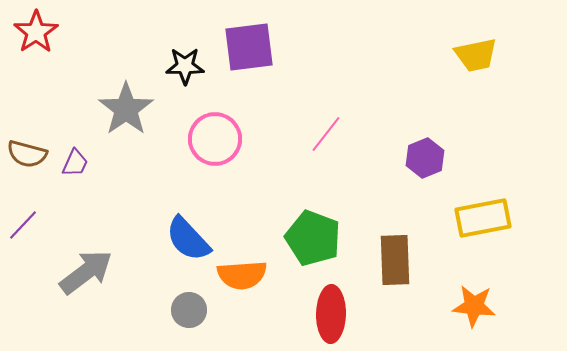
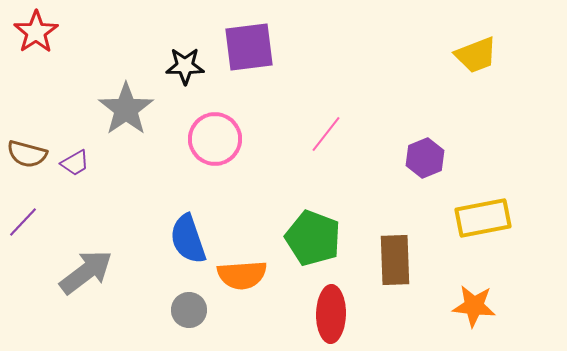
yellow trapezoid: rotated 9 degrees counterclockwise
purple trapezoid: rotated 36 degrees clockwise
purple line: moved 3 px up
blue semicircle: rotated 24 degrees clockwise
